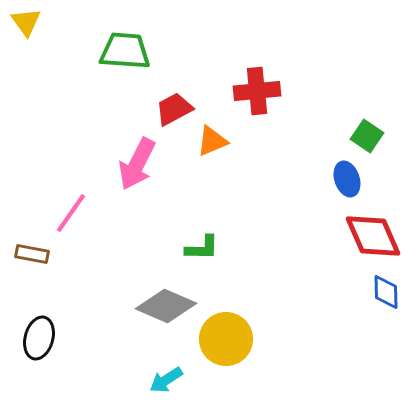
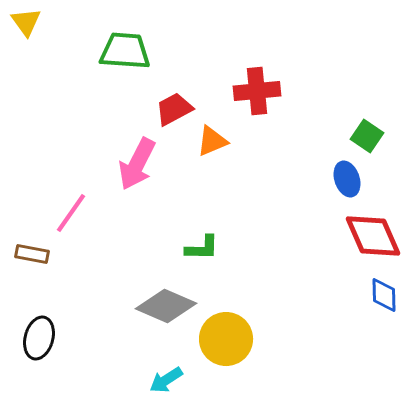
blue diamond: moved 2 px left, 3 px down
